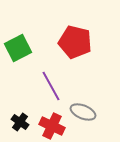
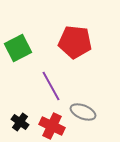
red pentagon: rotated 8 degrees counterclockwise
